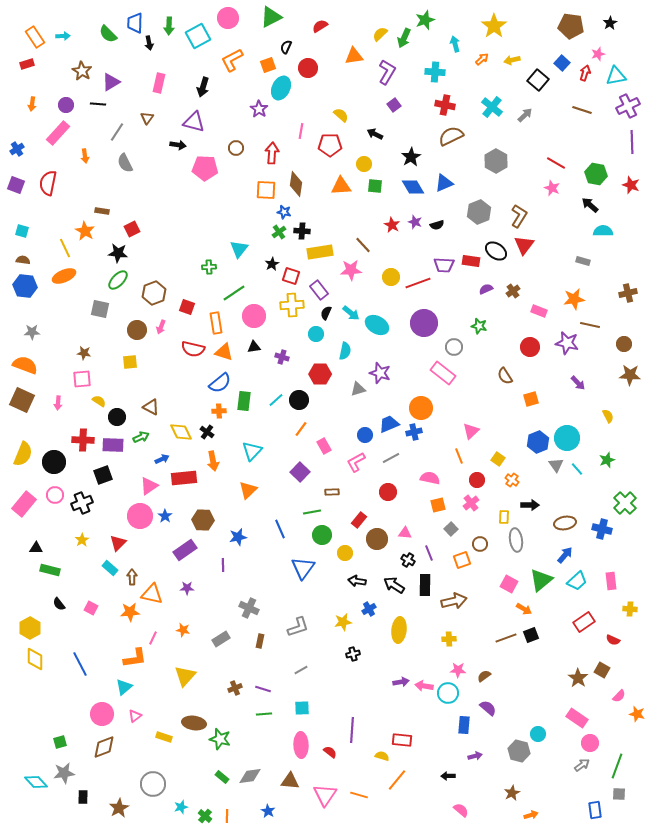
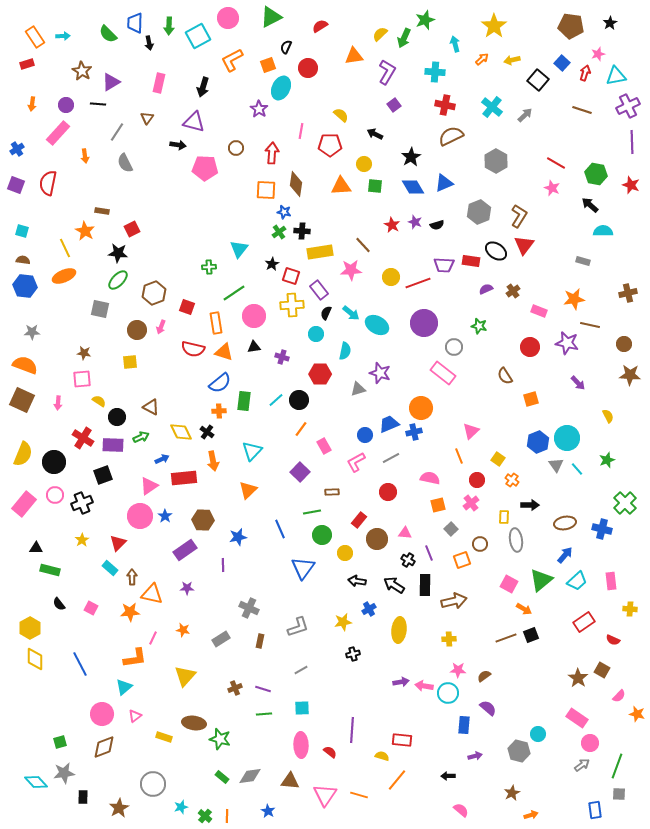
red cross at (83, 440): moved 2 px up; rotated 30 degrees clockwise
